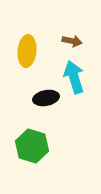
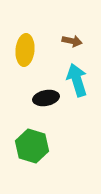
yellow ellipse: moved 2 px left, 1 px up
cyan arrow: moved 3 px right, 3 px down
